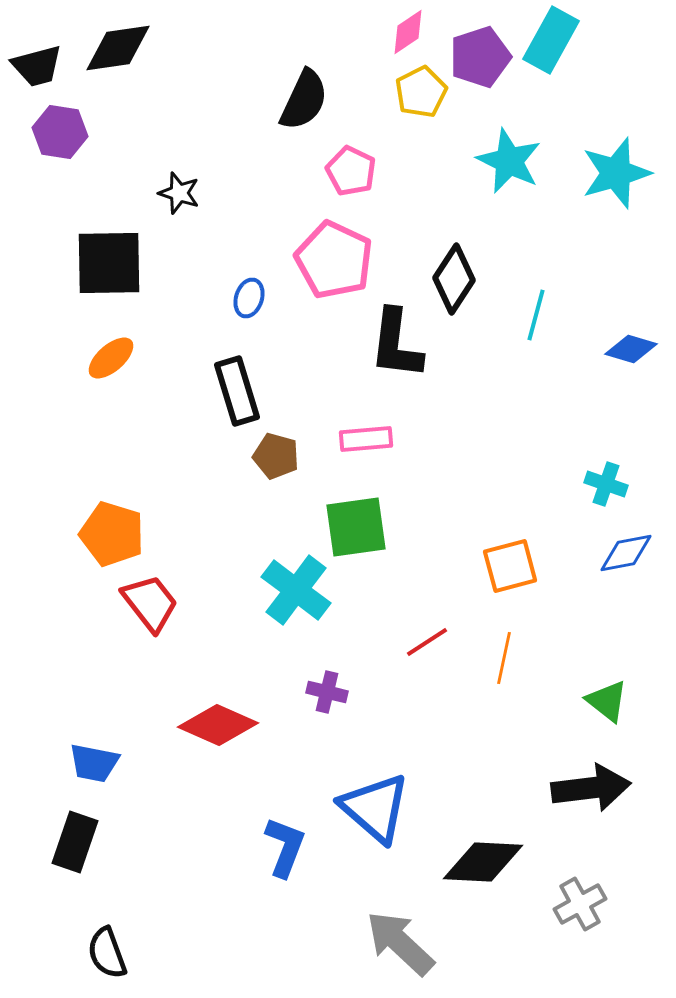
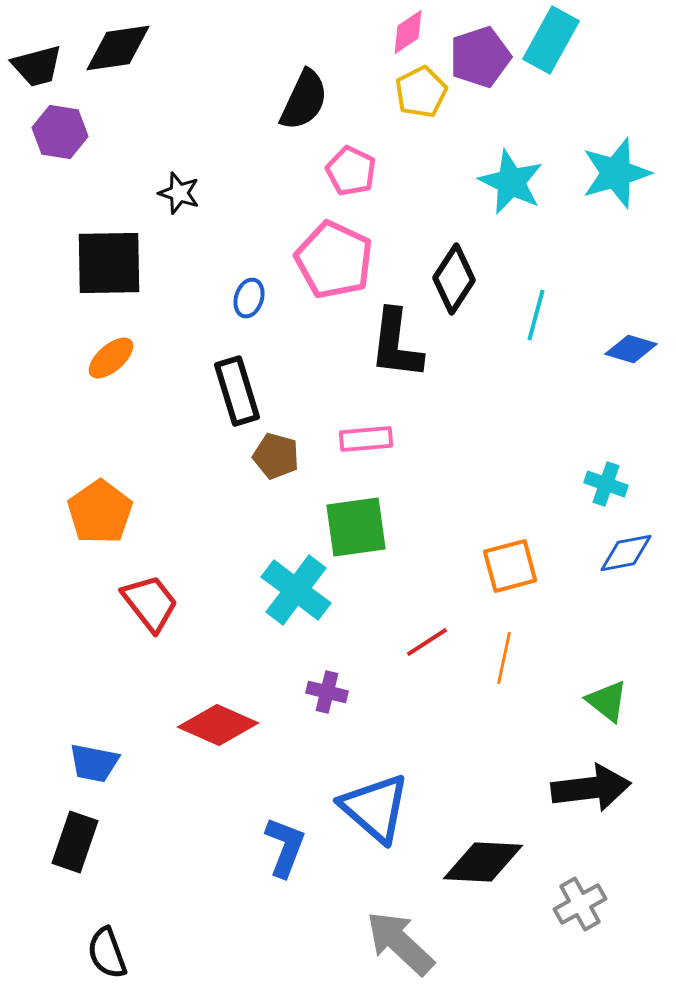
cyan star at (509, 161): moved 2 px right, 21 px down
orange pentagon at (112, 534): moved 12 px left, 22 px up; rotated 20 degrees clockwise
